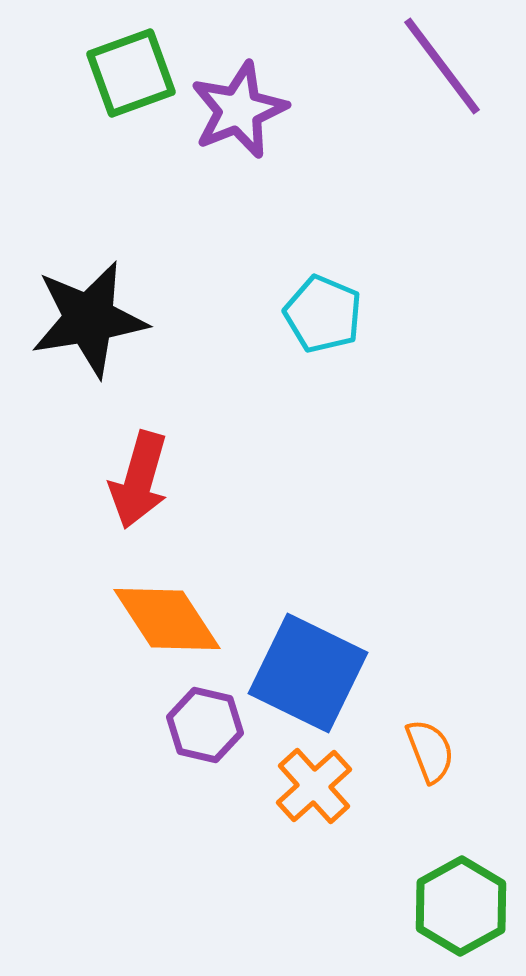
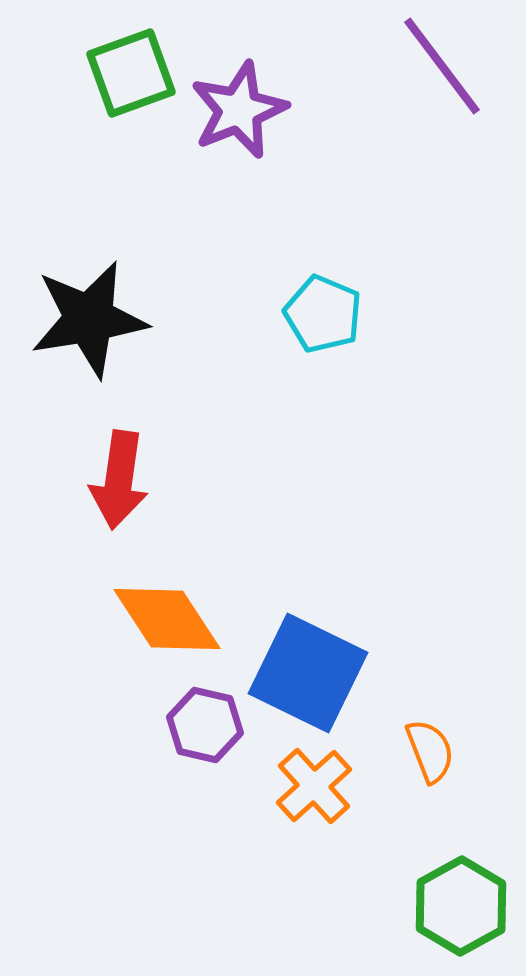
red arrow: moved 20 px left; rotated 8 degrees counterclockwise
